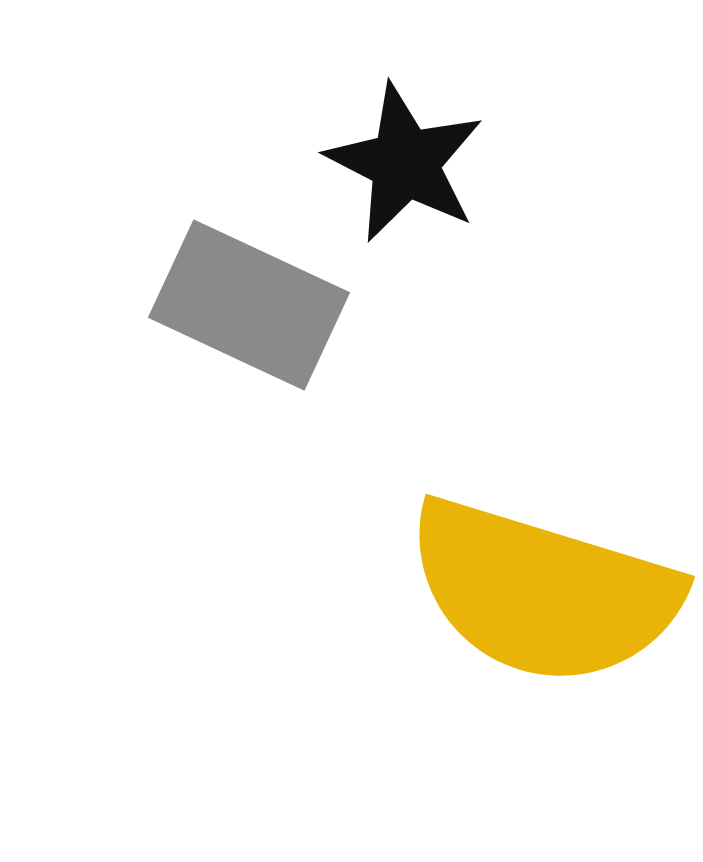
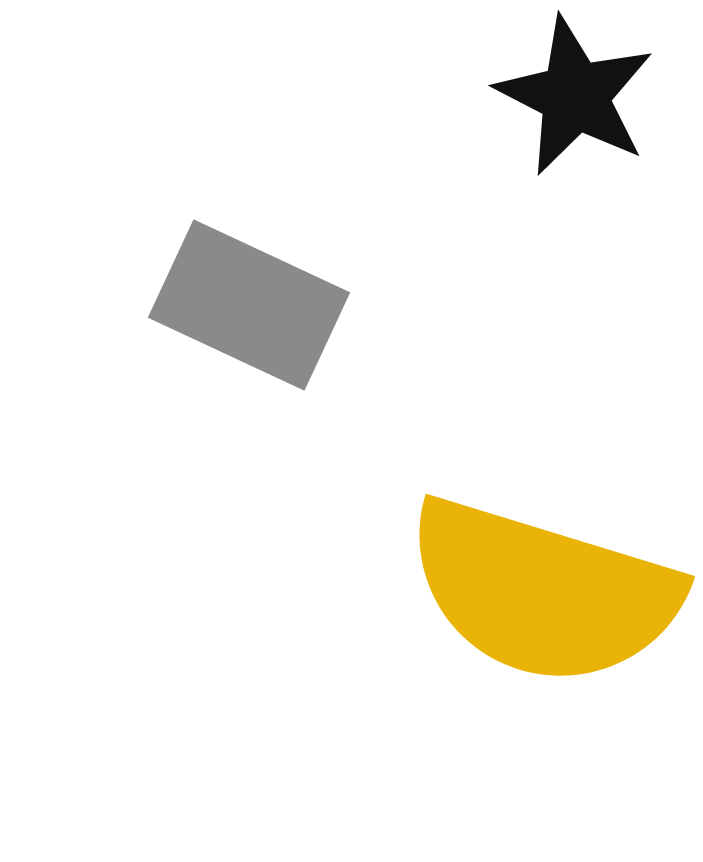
black star: moved 170 px right, 67 px up
